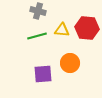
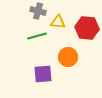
yellow triangle: moved 4 px left, 8 px up
orange circle: moved 2 px left, 6 px up
